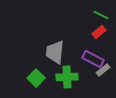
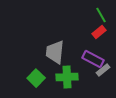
green line: rotated 35 degrees clockwise
